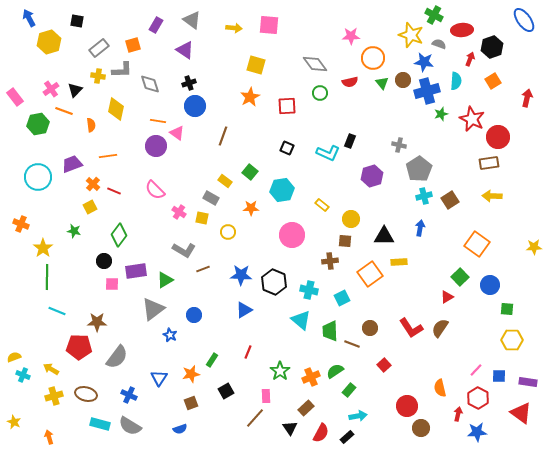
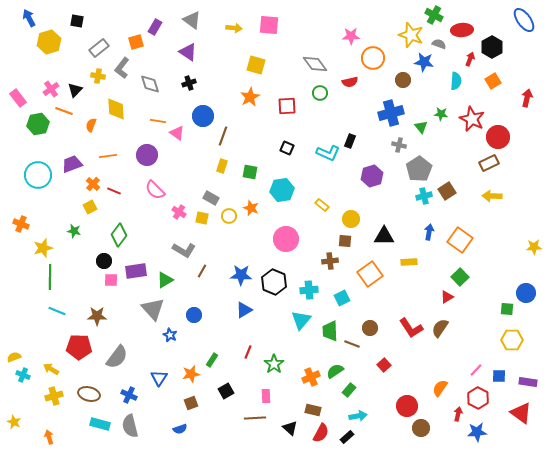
purple rectangle at (156, 25): moved 1 px left, 2 px down
orange square at (133, 45): moved 3 px right, 3 px up
black hexagon at (492, 47): rotated 10 degrees counterclockwise
purple triangle at (185, 50): moved 3 px right, 2 px down
gray L-shape at (122, 70): moved 2 px up; rotated 130 degrees clockwise
green triangle at (382, 83): moved 39 px right, 44 px down
blue cross at (427, 91): moved 36 px left, 22 px down
pink rectangle at (15, 97): moved 3 px right, 1 px down
blue circle at (195, 106): moved 8 px right, 10 px down
yellow diamond at (116, 109): rotated 15 degrees counterclockwise
green star at (441, 114): rotated 24 degrees clockwise
orange semicircle at (91, 125): rotated 152 degrees counterclockwise
purple circle at (156, 146): moved 9 px left, 9 px down
brown rectangle at (489, 163): rotated 18 degrees counterclockwise
green square at (250, 172): rotated 28 degrees counterclockwise
cyan circle at (38, 177): moved 2 px up
yellow rectangle at (225, 181): moved 3 px left, 15 px up; rotated 72 degrees clockwise
brown square at (450, 200): moved 3 px left, 9 px up
orange star at (251, 208): rotated 21 degrees clockwise
blue arrow at (420, 228): moved 9 px right, 4 px down
yellow circle at (228, 232): moved 1 px right, 16 px up
pink circle at (292, 235): moved 6 px left, 4 px down
orange square at (477, 244): moved 17 px left, 4 px up
yellow star at (43, 248): rotated 18 degrees clockwise
yellow rectangle at (399, 262): moved 10 px right
brown line at (203, 269): moved 1 px left, 2 px down; rotated 40 degrees counterclockwise
green line at (47, 277): moved 3 px right
pink square at (112, 284): moved 1 px left, 4 px up
blue circle at (490, 285): moved 36 px right, 8 px down
cyan cross at (309, 290): rotated 18 degrees counterclockwise
gray triangle at (153, 309): rotated 35 degrees counterclockwise
cyan triangle at (301, 320): rotated 30 degrees clockwise
brown star at (97, 322): moved 6 px up
green star at (280, 371): moved 6 px left, 7 px up
orange semicircle at (440, 388): rotated 48 degrees clockwise
brown ellipse at (86, 394): moved 3 px right
brown rectangle at (306, 408): moved 7 px right, 2 px down; rotated 56 degrees clockwise
brown line at (255, 418): rotated 45 degrees clockwise
gray semicircle at (130, 426): rotated 45 degrees clockwise
black triangle at (290, 428): rotated 14 degrees counterclockwise
